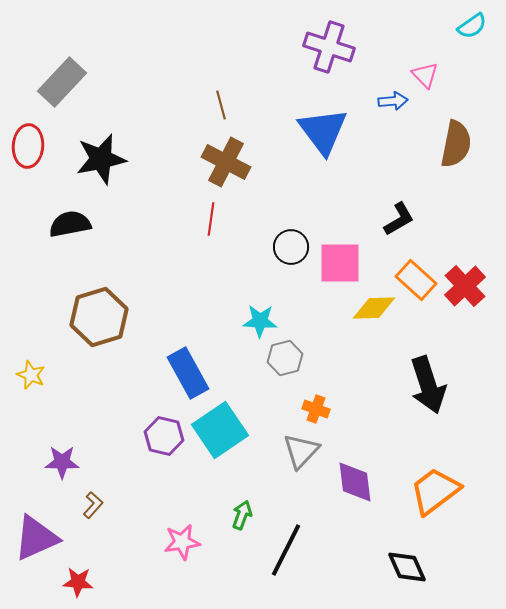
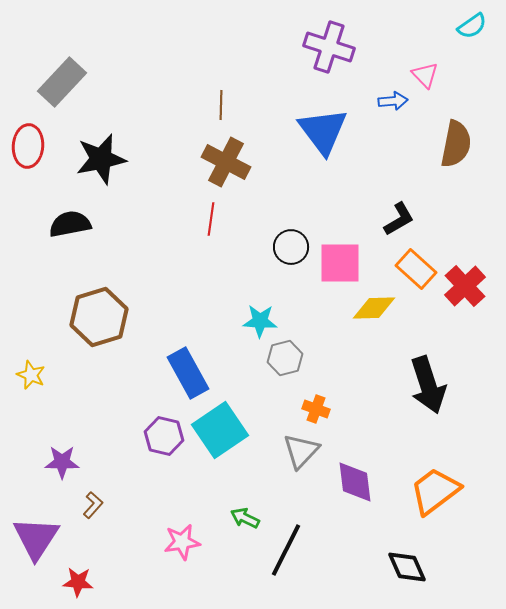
brown line: rotated 16 degrees clockwise
orange rectangle: moved 11 px up
green arrow: moved 3 px right, 3 px down; rotated 84 degrees counterclockwise
purple triangle: rotated 33 degrees counterclockwise
